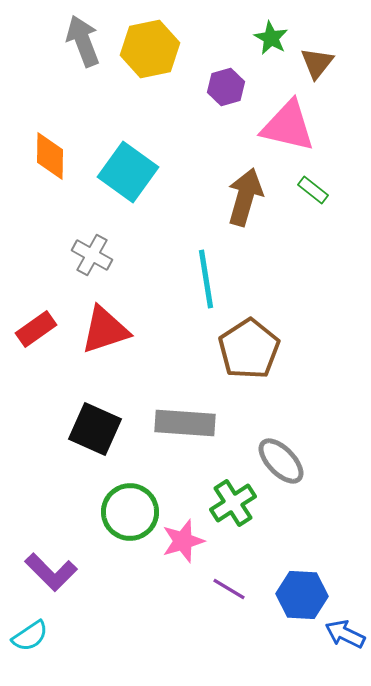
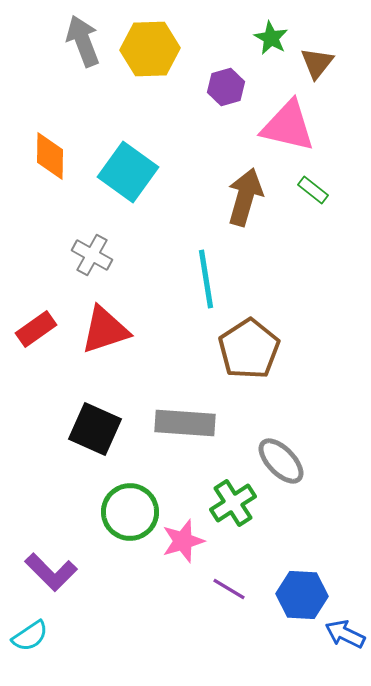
yellow hexagon: rotated 10 degrees clockwise
